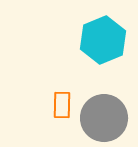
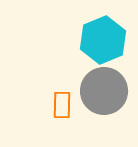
gray circle: moved 27 px up
